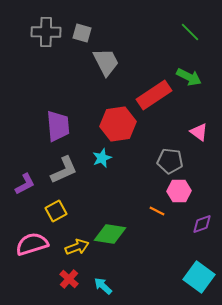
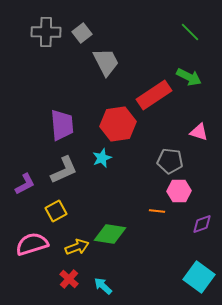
gray square: rotated 36 degrees clockwise
purple trapezoid: moved 4 px right, 1 px up
pink triangle: rotated 18 degrees counterclockwise
orange line: rotated 21 degrees counterclockwise
